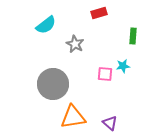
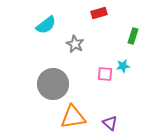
green rectangle: rotated 14 degrees clockwise
